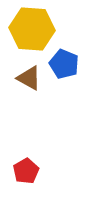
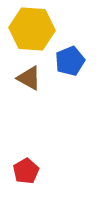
blue pentagon: moved 6 px right, 3 px up; rotated 28 degrees clockwise
